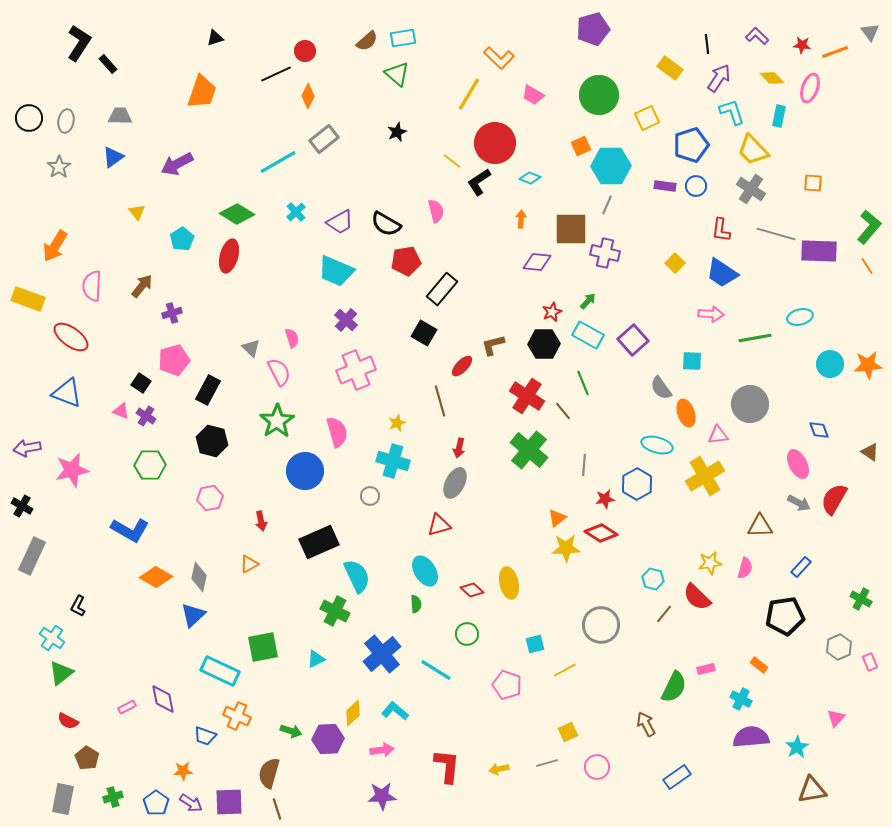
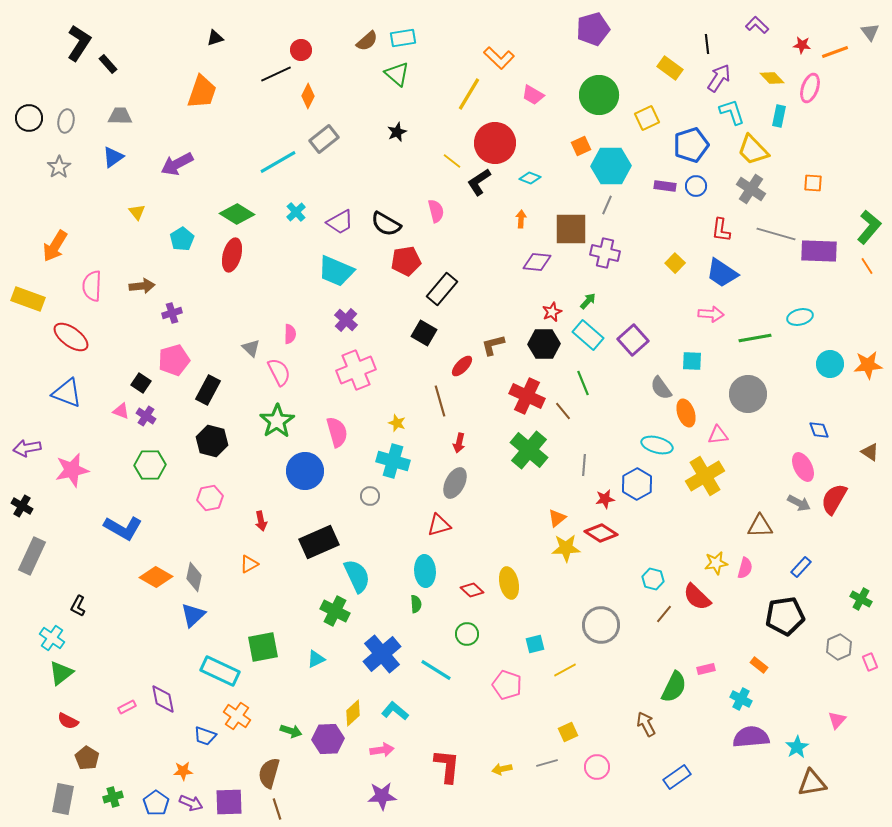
purple L-shape at (757, 36): moved 11 px up
red circle at (305, 51): moved 4 px left, 1 px up
red ellipse at (229, 256): moved 3 px right, 1 px up
brown arrow at (142, 286): rotated 45 degrees clockwise
cyan rectangle at (588, 335): rotated 12 degrees clockwise
pink semicircle at (292, 338): moved 2 px left, 4 px up; rotated 18 degrees clockwise
red cross at (527, 396): rotated 8 degrees counterclockwise
gray circle at (750, 404): moved 2 px left, 10 px up
yellow star at (397, 423): rotated 30 degrees counterclockwise
red arrow at (459, 448): moved 5 px up
pink ellipse at (798, 464): moved 5 px right, 3 px down
blue L-shape at (130, 530): moved 7 px left, 2 px up
yellow star at (710, 563): moved 6 px right
cyan ellipse at (425, 571): rotated 28 degrees clockwise
gray diamond at (199, 577): moved 5 px left
orange cross at (237, 716): rotated 12 degrees clockwise
pink triangle at (836, 718): moved 1 px right, 2 px down
yellow arrow at (499, 769): moved 3 px right
brown triangle at (812, 790): moved 7 px up
purple arrow at (191, 803): rotated 10 degrees counterclockwise
